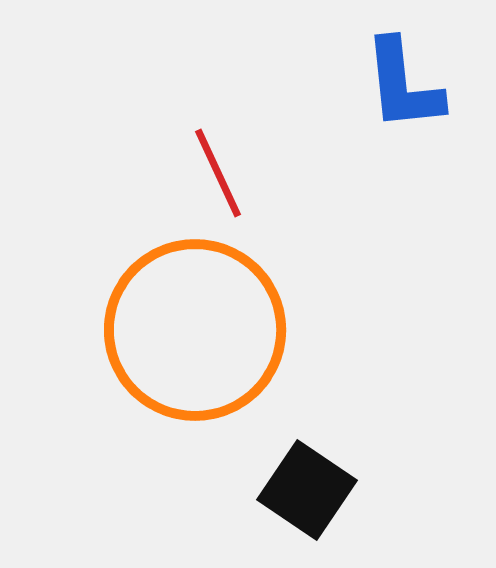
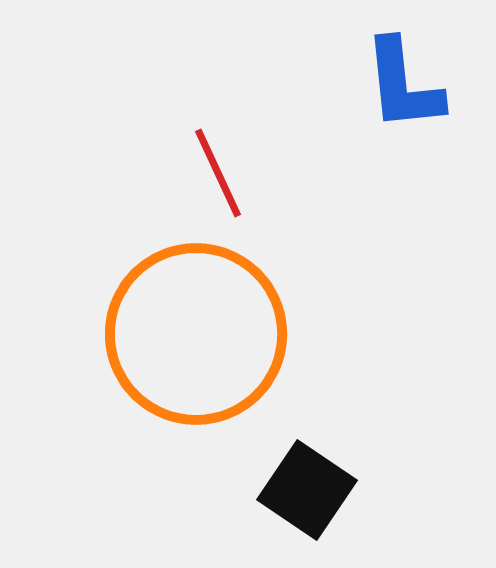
orange circle: moved 1 px right, 4 px down
